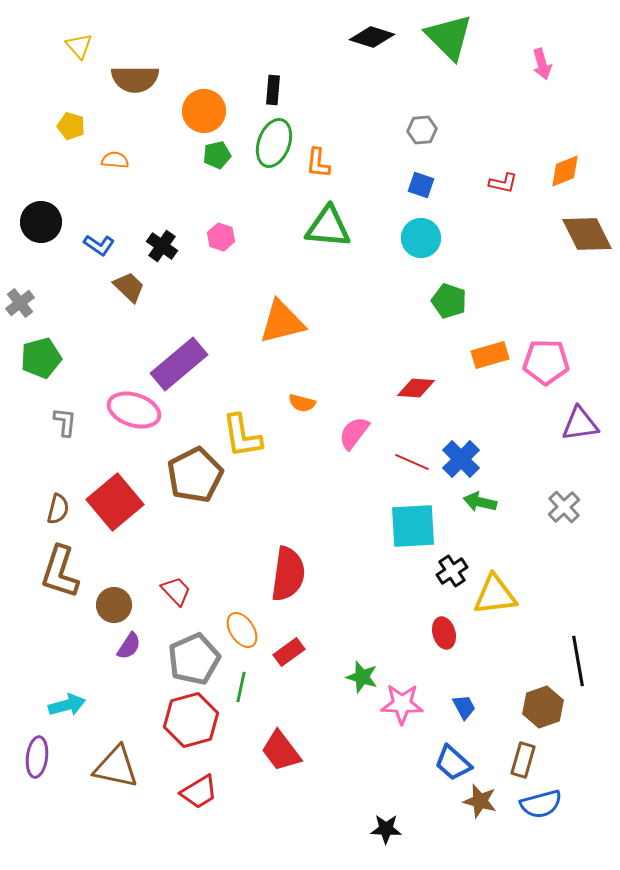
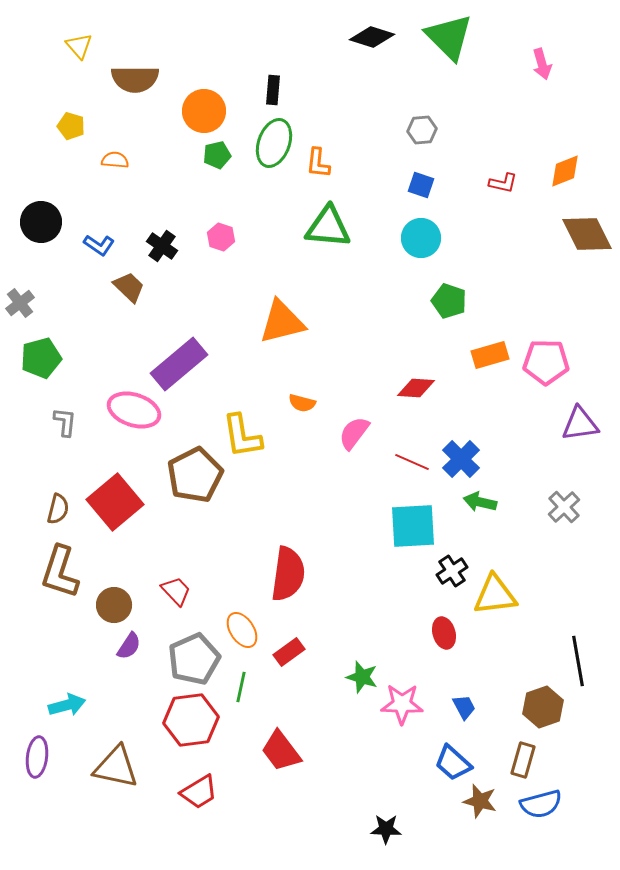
red hexagon at (191, 720): rotated 8 degrees clockwise
